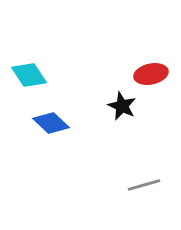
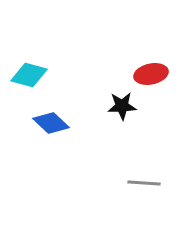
cyan diamond: rotated 42 degrees counterclockwise
black star: rotated 28 degrees counterclockwise
gray line: moved 2 px up; rotated 20 degrees clockwise
